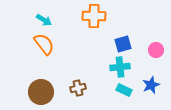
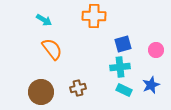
orange semicircle: moved 8 px right, 5 px down
